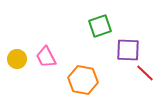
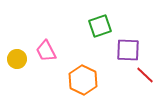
pink trapezoid: moved 6 px up
red line: moved 2 px down
orange hexagon: rotated 16 degrees clockwise
